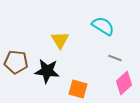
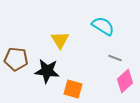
brown pentagon: moved 3 px up
pink diamond: moved 1 px right, 2 px up
orange square: moved 5 px left
